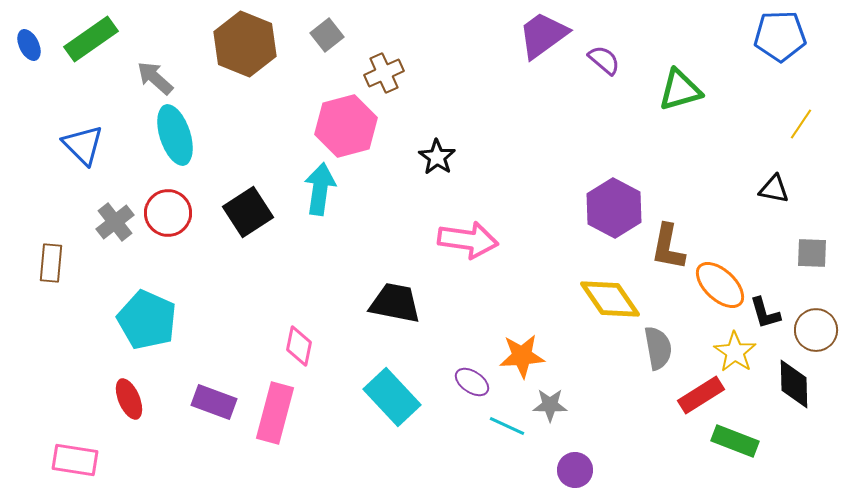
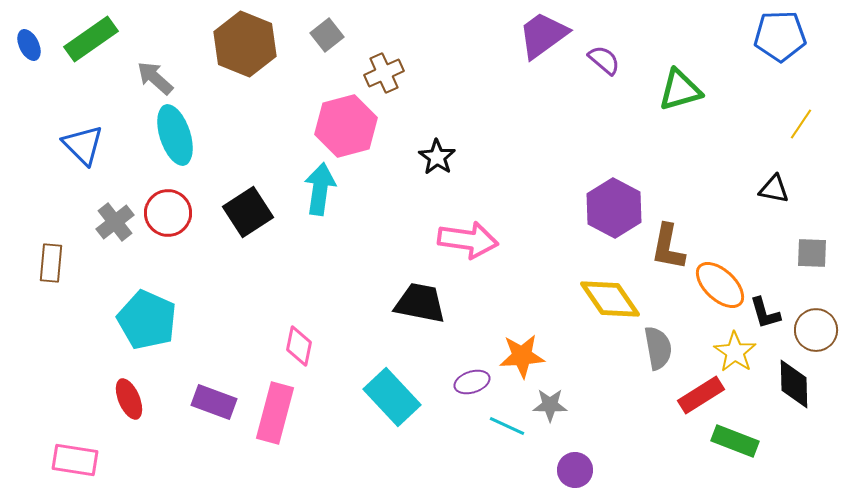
black trapezoid at (395, 303): moved 25 px right
purple ellipse at (472, 382): rotated 52 degrees counterclockwise
